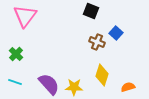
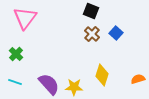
pink triangle: moved 2 px down
brown cross: moved 5 px left, 8 px up; rotated 21 degrees clockwise
orange semicircle: moved 10 px right, 8 px up
